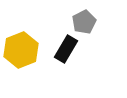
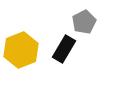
black rectangle: moved 2 px left
